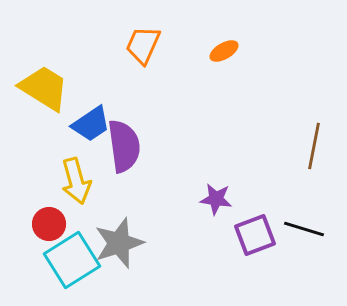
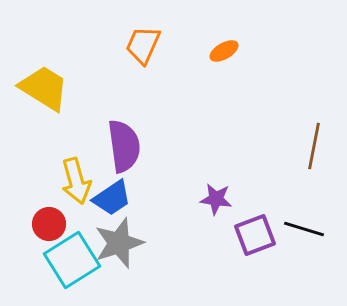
blue trapezoid: moved 21 px right, 74 px down
